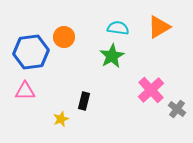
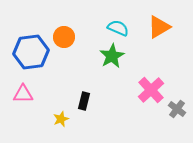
cyan semicircle: rotated 15 degrees clockwise
pink triangle: moved 2 px left, 3 px down
